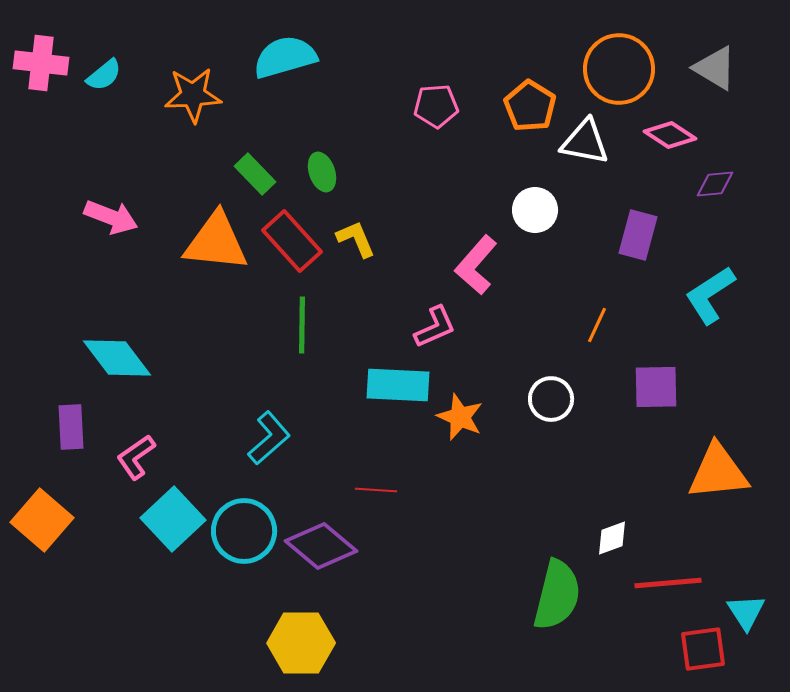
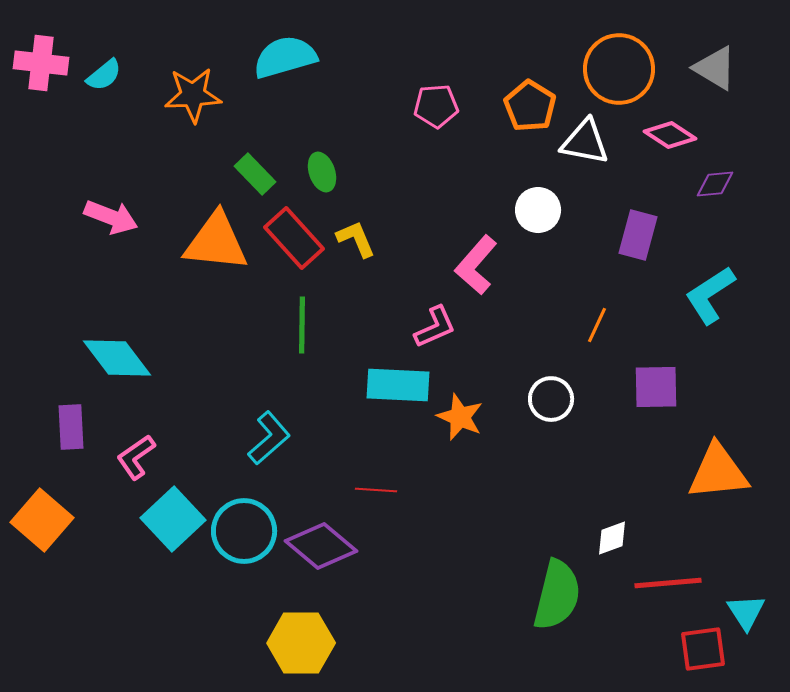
white circle at (535, 210): moved 3 px right
red rectangle at (292, 241): moved 2 px right, 3 px up
